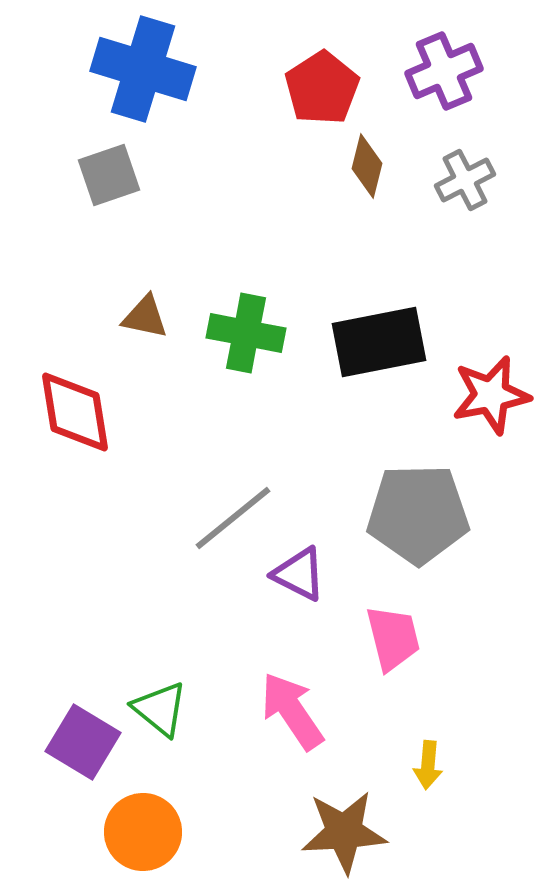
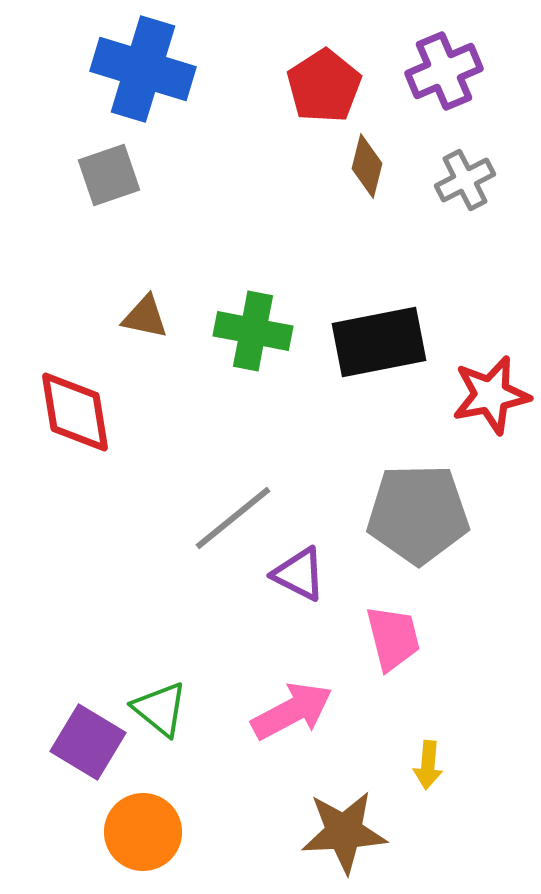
red pentagon: moved 2 px right, 2 px up
green cross: moved 7 px right, 2 px up
pink arrow: rotated 96 degrees clockwise
purple square: moved 5 px right
